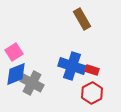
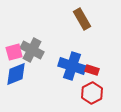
pink square: rotated 18 degrees clockwise
gray cross: moved 33 px up
